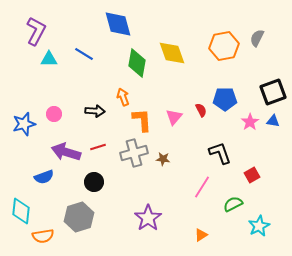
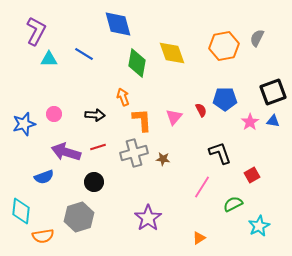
black arrow: moved 4 px down
orange triangle: moved 2 px left, 3 px down
